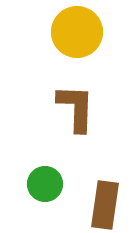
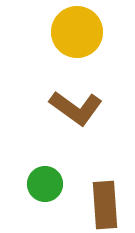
brown L-shape: rotated 124 degrees clockwise
brown rectangle: rotated 12 degrees counterclockwise
